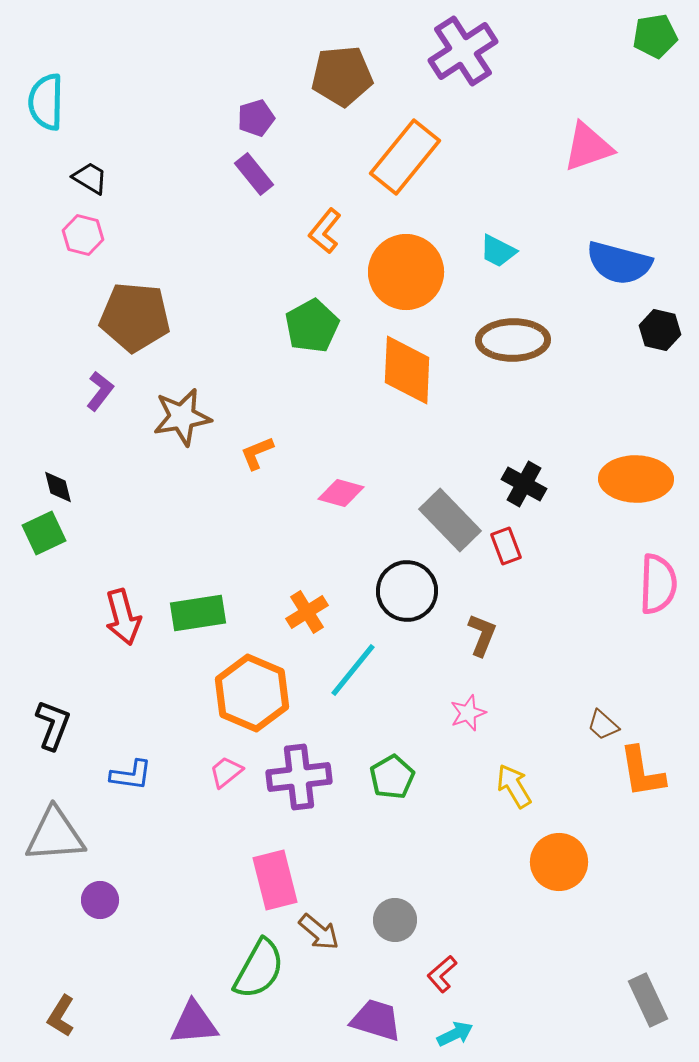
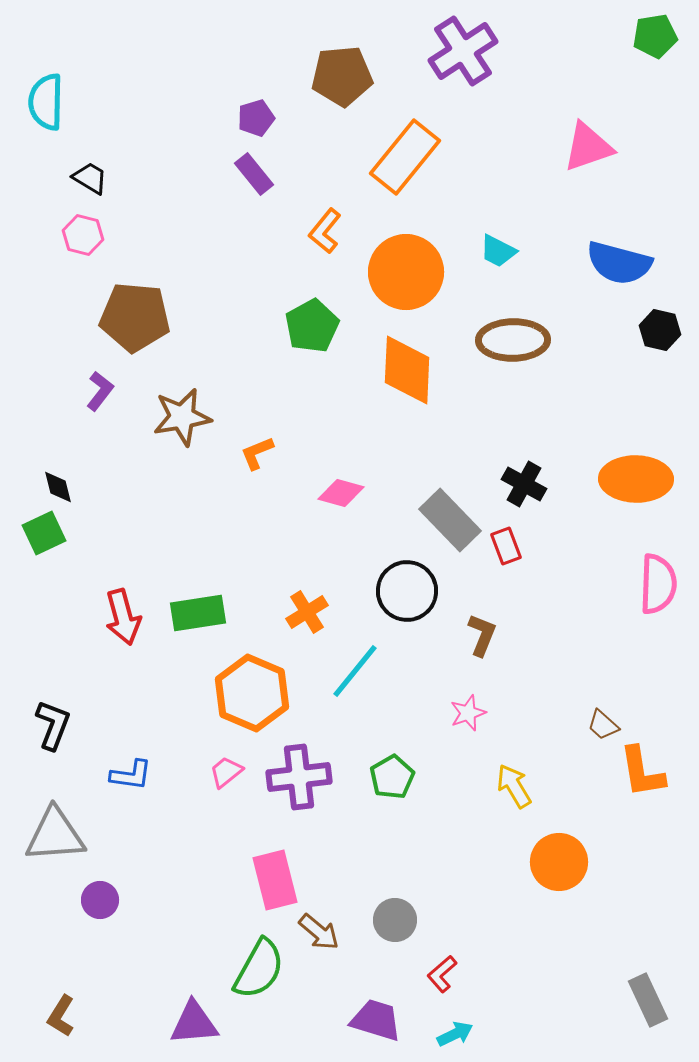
cyan line at (353, 670): moved 2 px right, 1 px down
